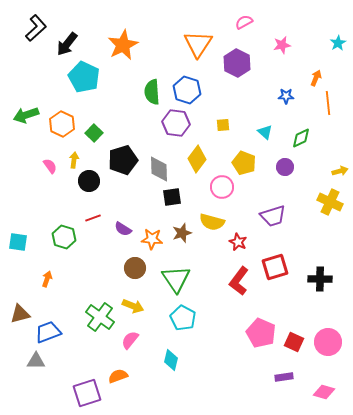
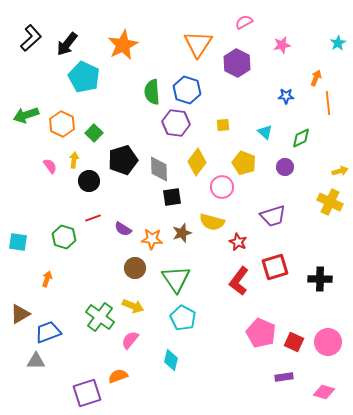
black L-shape at (36, 28): moved 5 px left, 10 px down
yellow diamond at (197, 159): moved 3 px down
brown triangle at (20, 314): rotated 15 degrees counterclockwise
